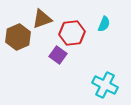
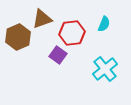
cyan cross: moved 16 px up; rotated 25 degrees clockwise
